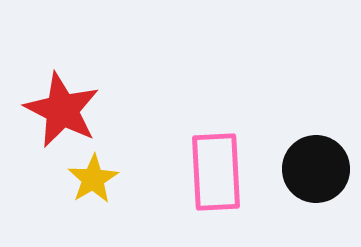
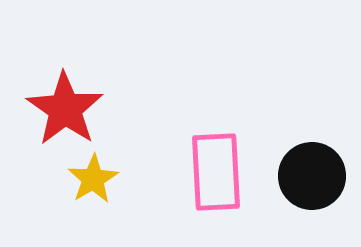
red star: moved 3 px right, 1 px up; rotated 8 degrees clockwise
black circle: moved 4 px left, 7 px down
